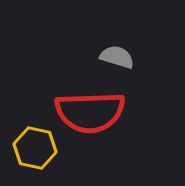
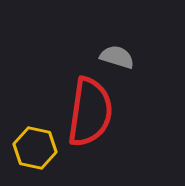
red semicircle: rotated 80 degrees counterclockwise
